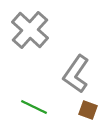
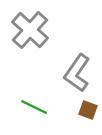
gray L-shape: moved 1 px right, 1 px up
